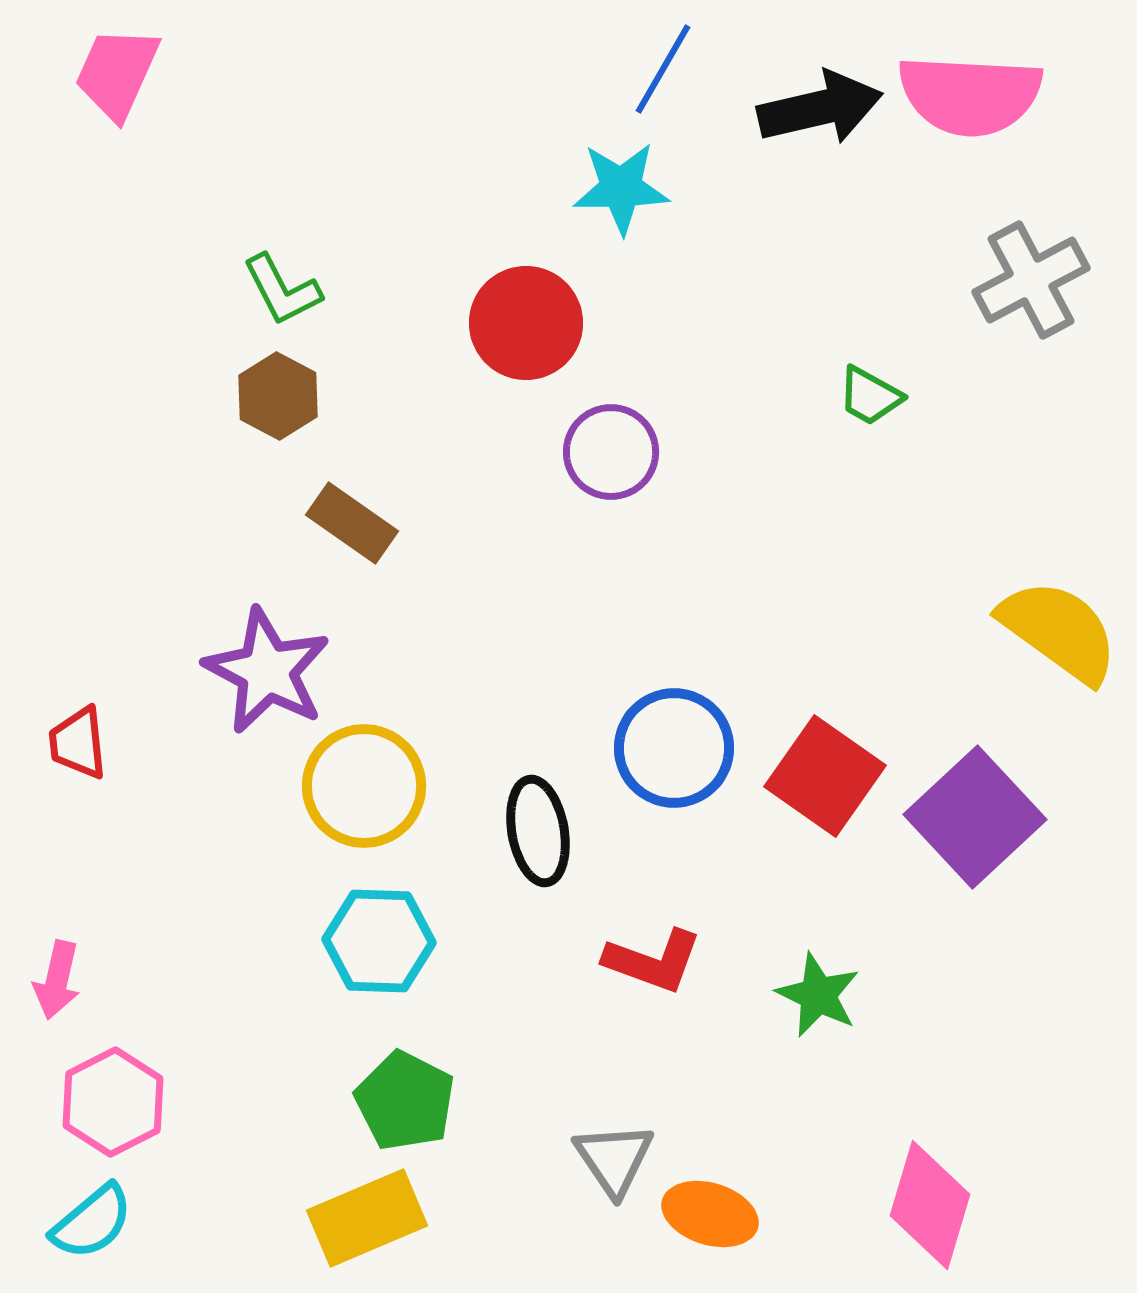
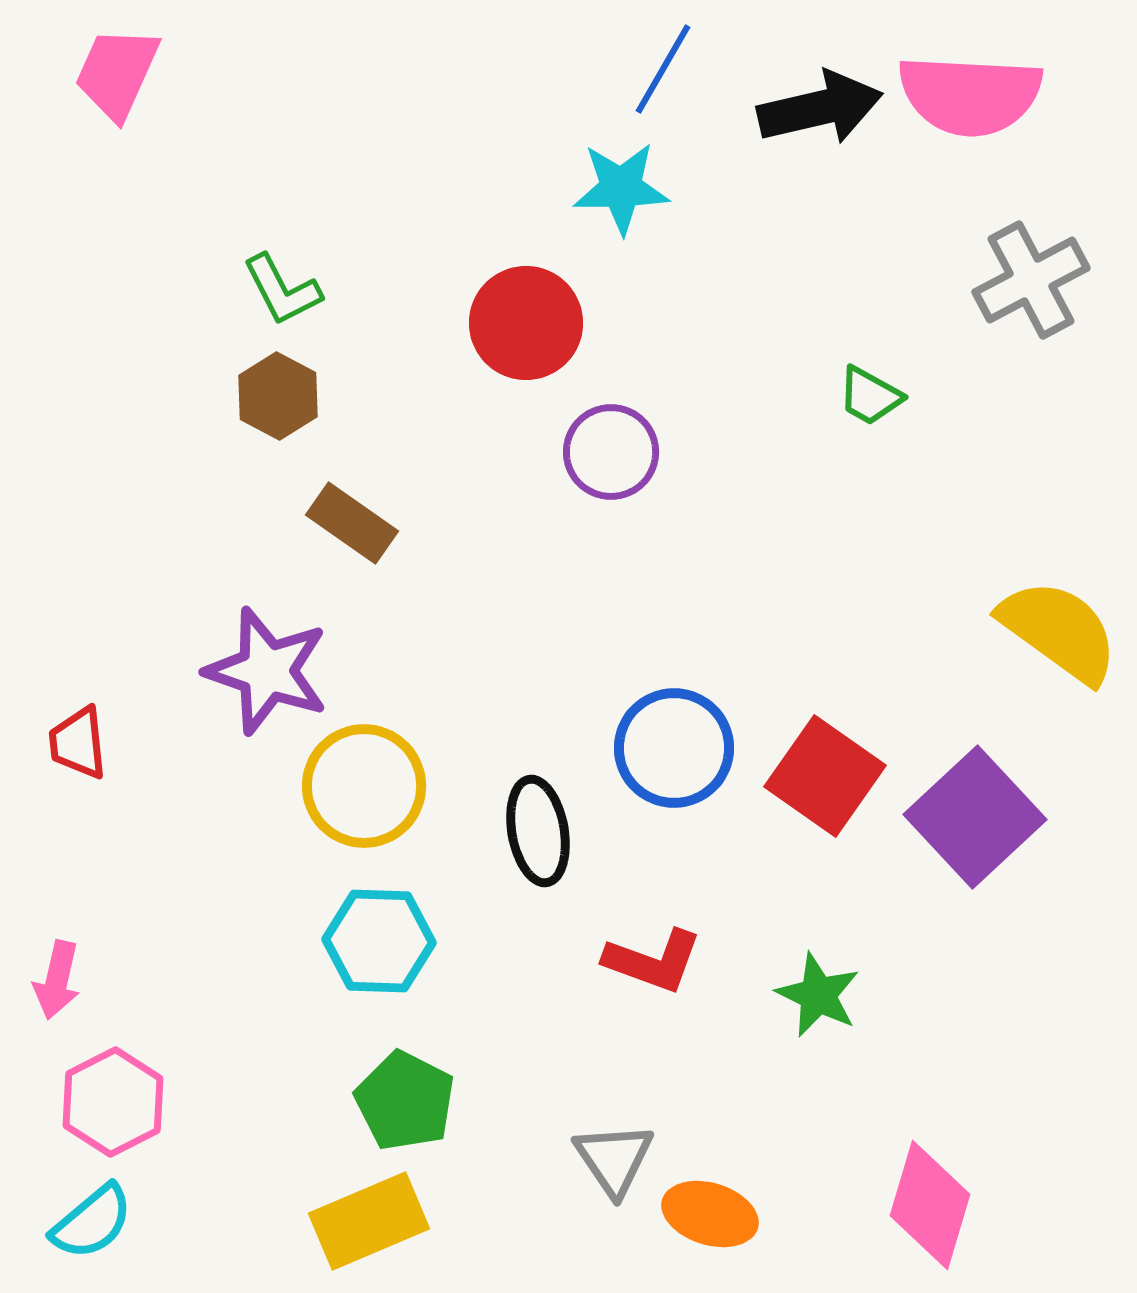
purple star: rotated 9 degrees counterclockwise
yellow rectangle: moved 2 px right, 3 px down
